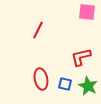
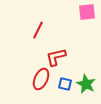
pink square: rotated 12 degrees counterclockwise
red L-shape: moved 25 px left
red ellipse: rotated 35 degrees clockwise
green star: moved 2 px left, 2 px up
